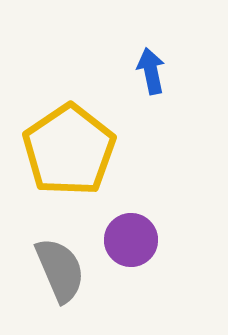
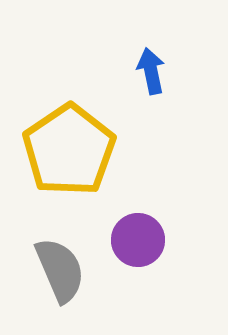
purple circle: moved 7 px right
